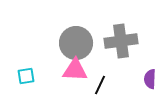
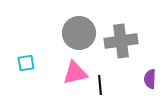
gray circle: moved 3 px right, 10 px up
pink triangle: moved 3 px down; rotated 16 degrees counterclockwise
cyan square: moved 13 px up
black line: rotated 30 degrees counterclockwise
